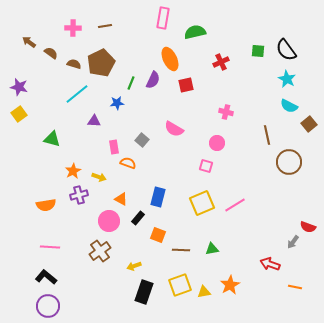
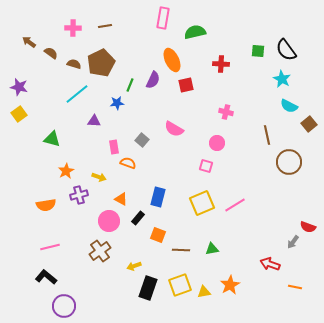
orange ellipse at (170, 59): moved 2 px right, 1 px down
red cross at (221, 62): moved 2 px down; rotated 28 degrees clockwise
cyan star at (287, 79): moved 5 px left
green line at (131, 83): moved 1 px left, 2 px down
orange star at (73, 171): moved 7 px left
pink line at (50, 247): rotated 18 degrees counterclockwise
black rectangle at (144, 292): moved 4 px right, 4 px up
purple circle at (48, 306): moved 16 px right
